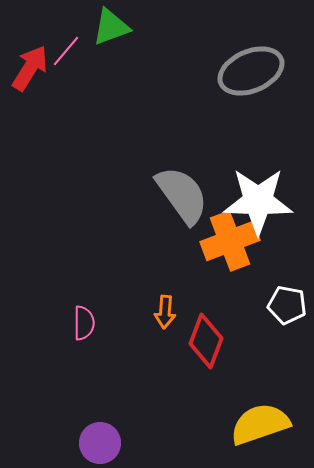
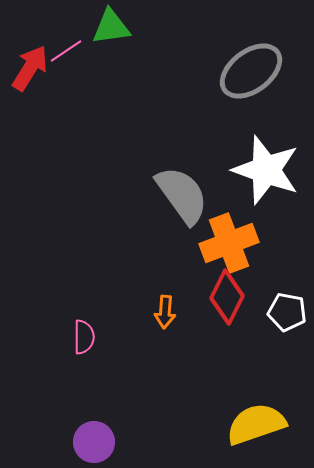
green triangle: rotated 12 degrees clockwise
pink line: rotated 16 degrees clockwise
gray ellipse: rotated 14 degrees counterclockwise
white star: moved 8 px right, 31 px up; rotated 18 degrees clockwise
orange cross: moved 1 px left, 2 px down
white pentagon: moved 7 px down
pink semicircle: moved 14 px down
red diamond: moved 21 px right, 44 px up; rotated 6 degrees clockwise
yellow semicircle: moved 4 px left
purple circle: moved 6 px left, 1 px up
